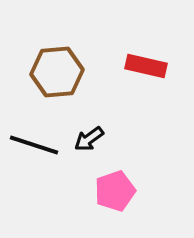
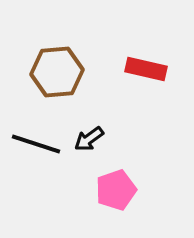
red rectangle: moved 3 px down
black line: moved 2 px right, 1 px up
pink pentagon: moved 1 px right, 1 px up
